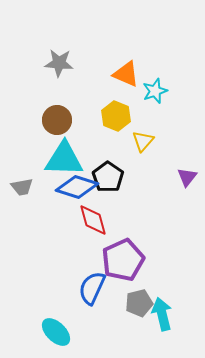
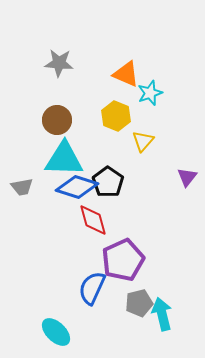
cyan star: moved 5 px left, 2 px down
black pentagon: moved 5 px down
